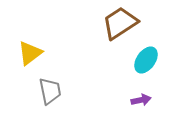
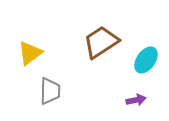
brown trapezoid: moved 19 px left, 19 px down
gray trapezoid: rotated 12 degrees clockwise
purple arrow: moved 5 px left
